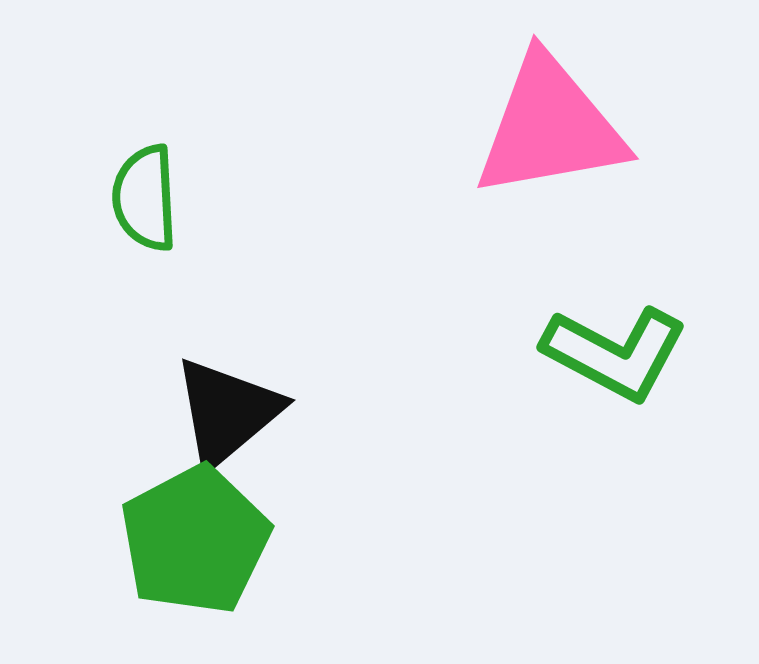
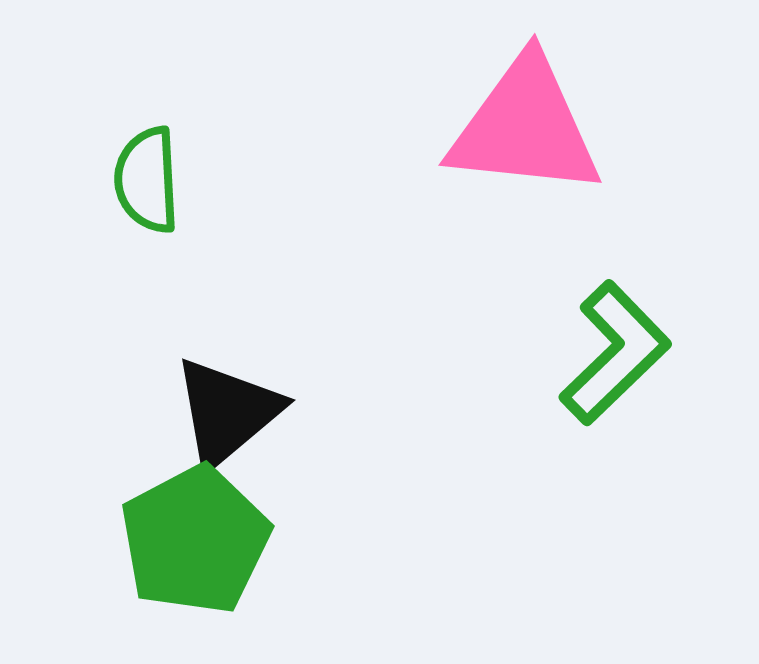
pink triangle: moved 25 px left; rotated 16 degrees clockwise
green semicircle: moved 2 px right, 18 px up
green L-shape: rotated 72 degrees counterclockwise
